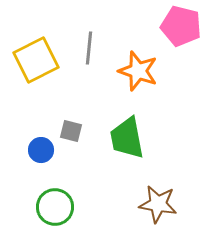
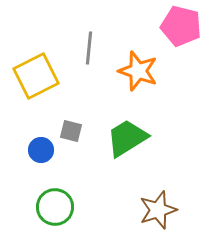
yellow square: moved 16 px down
green trapezoid: rotated 69 degrees clockwise
brown star: moved 6 px down; rotated 27 degrees counterclockwise
